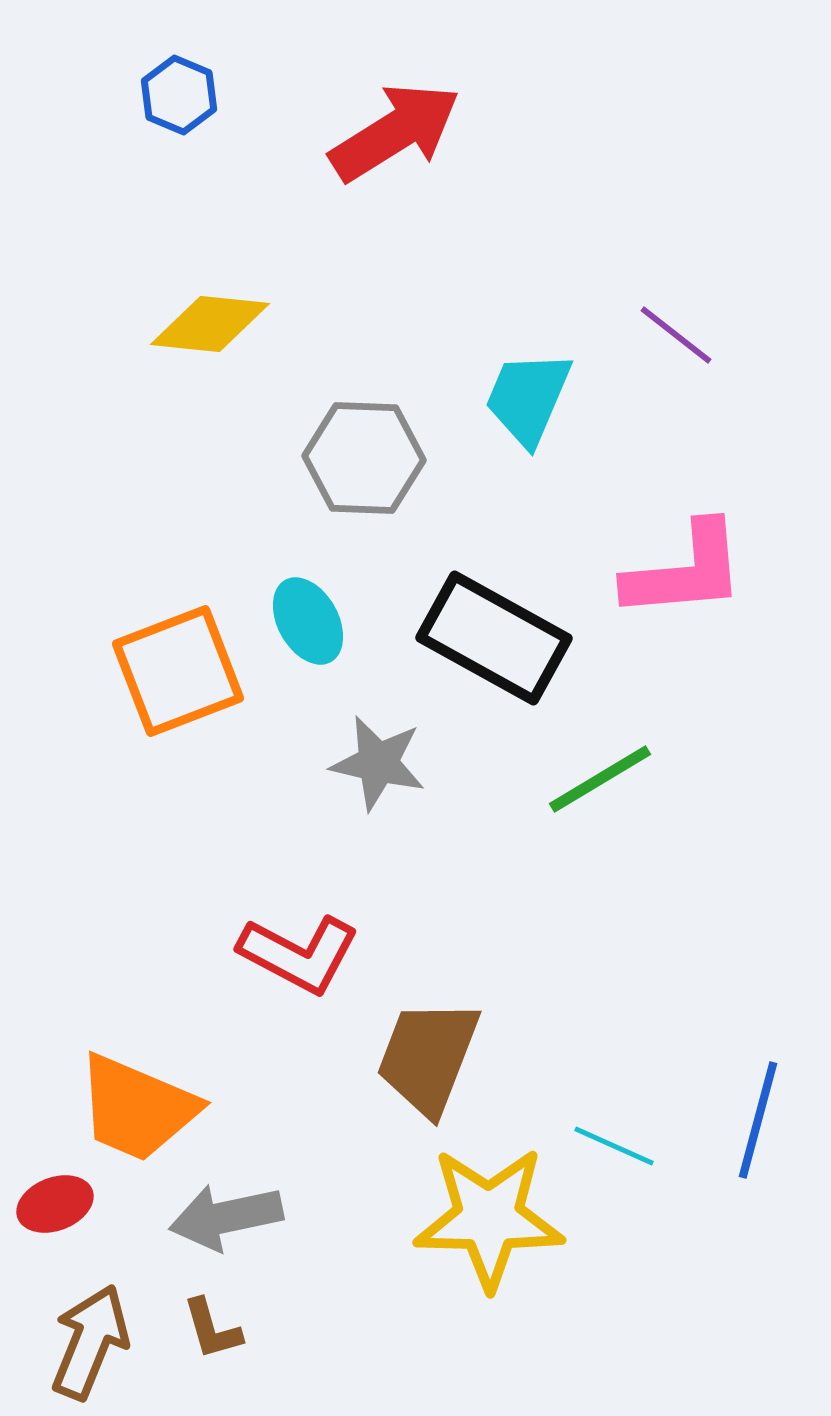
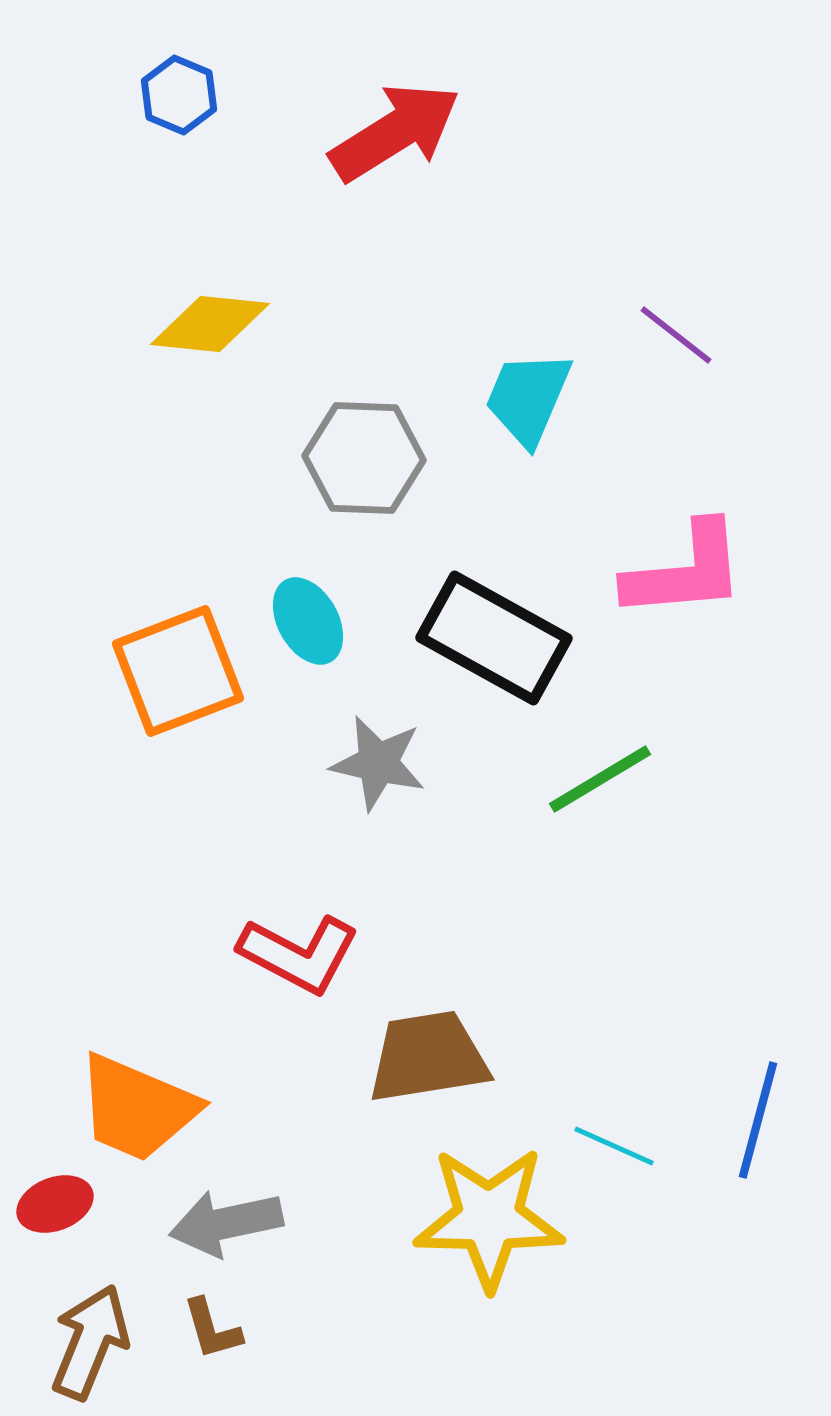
brown trapezoid: rotated 60 degrees clockwise
gray arrow: moved 6 px down
